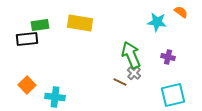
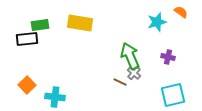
cyan star: rotated 24 degrees counterclockwise
green arrow: moved 1 px left, 1 px down
